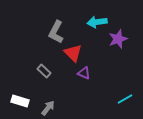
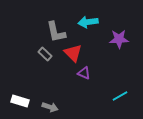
cyan arrow: moved 9 px left
gray L-shape: rotated 40 degrees counterclockwise
purple star: moved 1 px right; rotated 18 degrees clockwise
gray rectangle: moved 1 px right, 17 px up
cyan line: moved 5 px left, 3 px up
gray arrow: moved 2 px right, 1 px up; rotated 70 degrees clockwise
